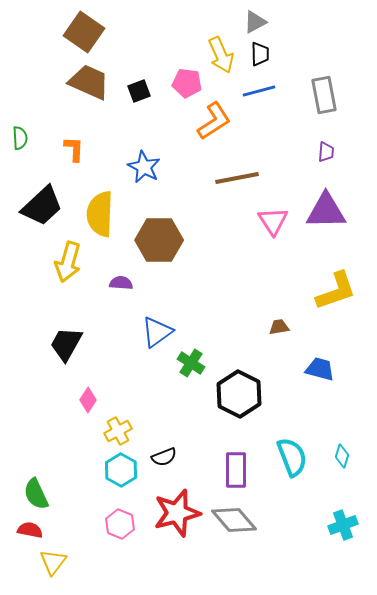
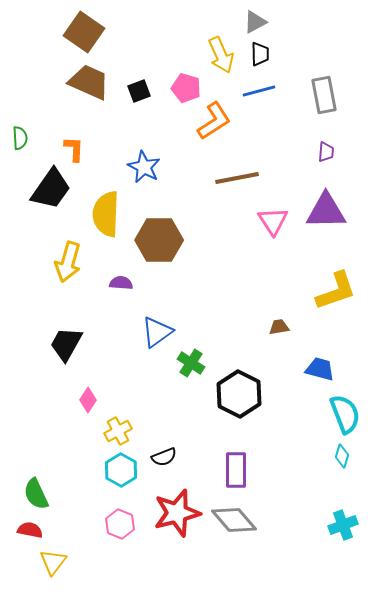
pink pentagon at (187, 83): moved 1 px left, 5 px down; rotated 8 degrees clockwise
black trapezoid at (42, 206): moved 9 px right, 17 px up; rotated 12 degrees counterclockwise
yellow semicircle at (100, 214): moved 6 px right
cyan semicircle at (292, 457): moved 53 px right, 43 px up
